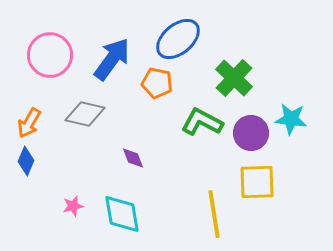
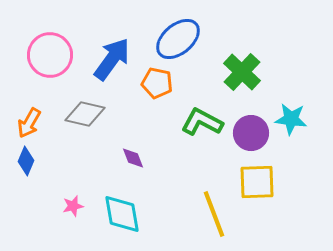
green cross: moved 8 px right, 6 px up
yellow line: rotated 12 degrees counterclockwise
